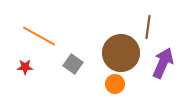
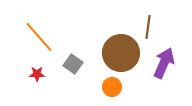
orange line: moved 1 px down; rotated 20 degrees clockwise
purple arrow: moved 1 px right
red star: moved 12 px right, 7 px down
orange circle: moved 3 px left, 3 px down
